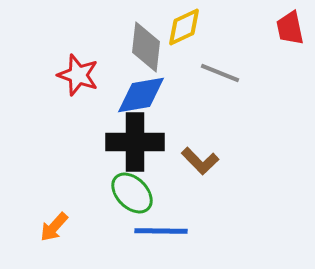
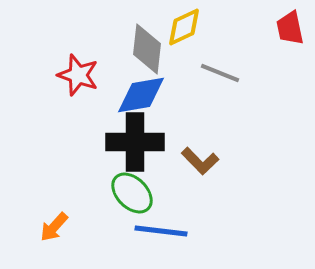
gray diamond: moved 1 px right, 2 px down
blue line: rotated 6 degrees clockwise
